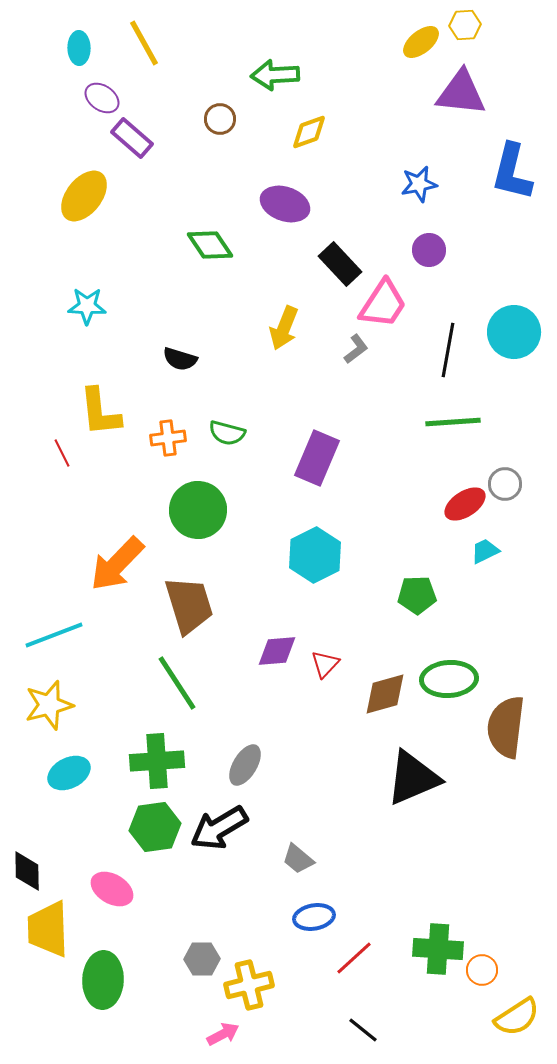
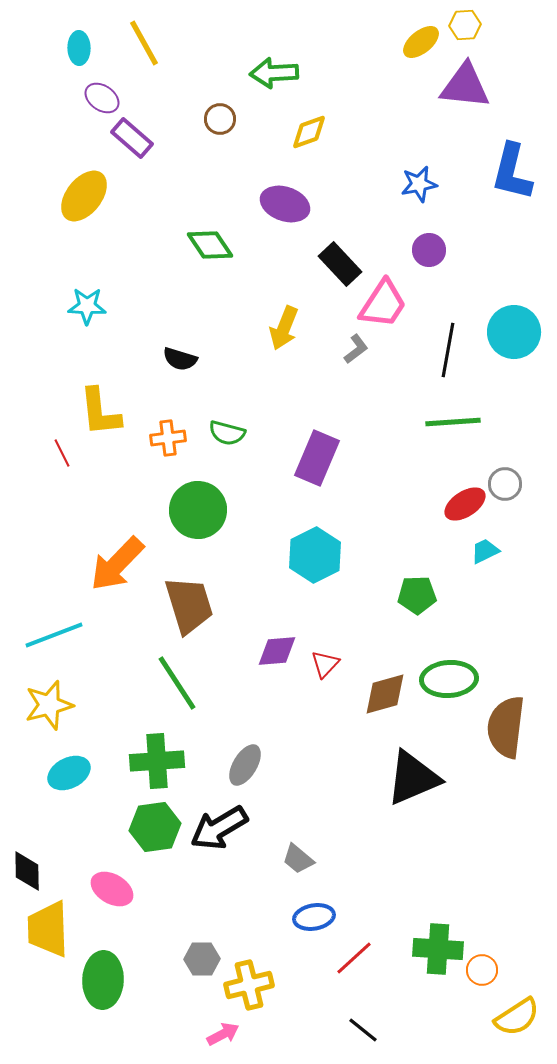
green arrow at (275, 75): moved 1 px left, 2 px up
purple triangle at (461, 93): moved 4 px right, 7 px up
